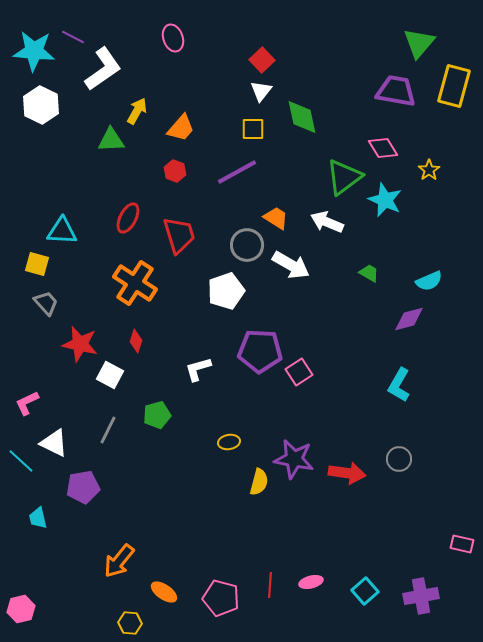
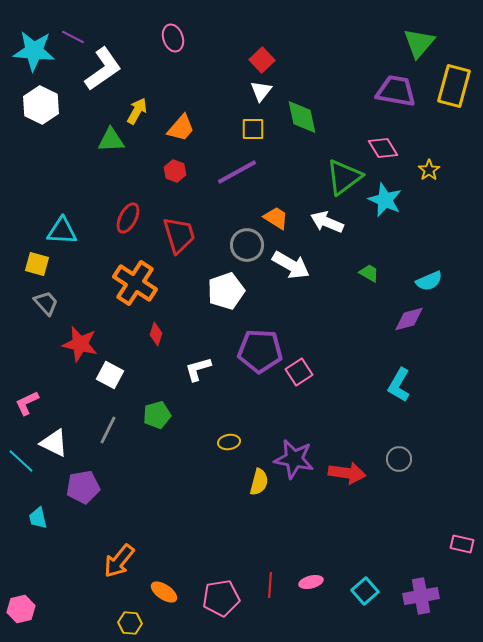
red diamond at (136, 341): moved 20 px right, 7 px up
pink pentagon at (221, 598): rotated 24 degrees counterclockwise
